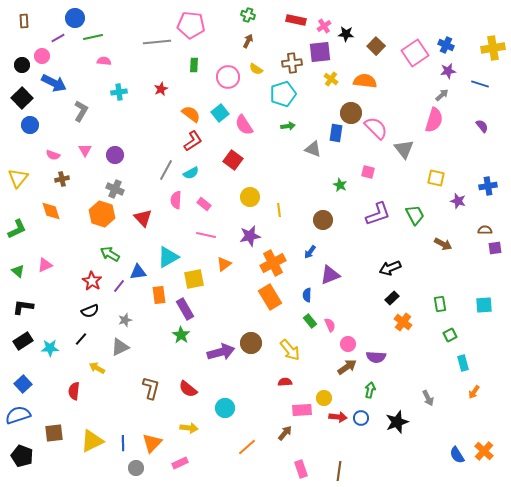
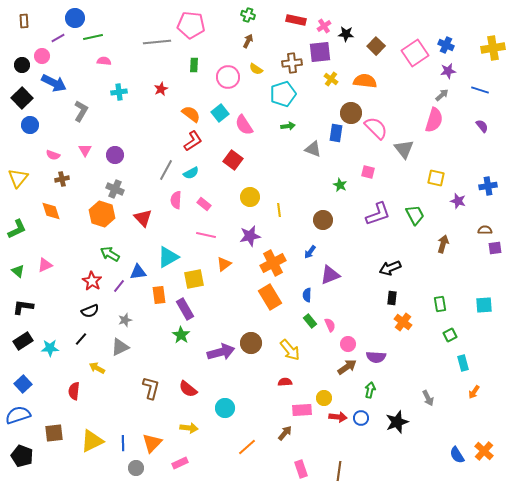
blue line at (480, 84): moved 6 px down
brown arrow at (443, 244): rotated 102 degrees counterclockwise
black rectangle at (392, 298): rotated 40 degrees counterclockwise
